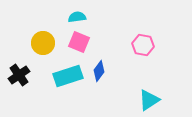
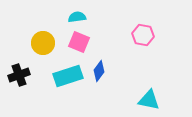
pink hexagon: moved 10 px up
black cross: rotated 15 degrees clockwise
cyan triangle: rotated 45 degrees clockwise
